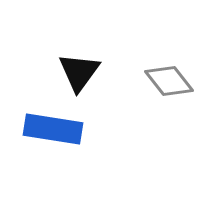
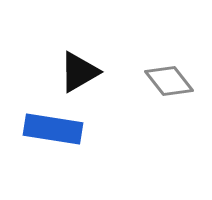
black triangle: rotated 24 degrees clockwise
